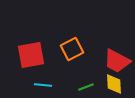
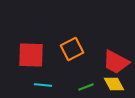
red square: rotated 12 degrees clockwise
red trapezoid: moved 1 px left, 1 px down
yellow diamond: rotated 25 degrees counterclockwise
